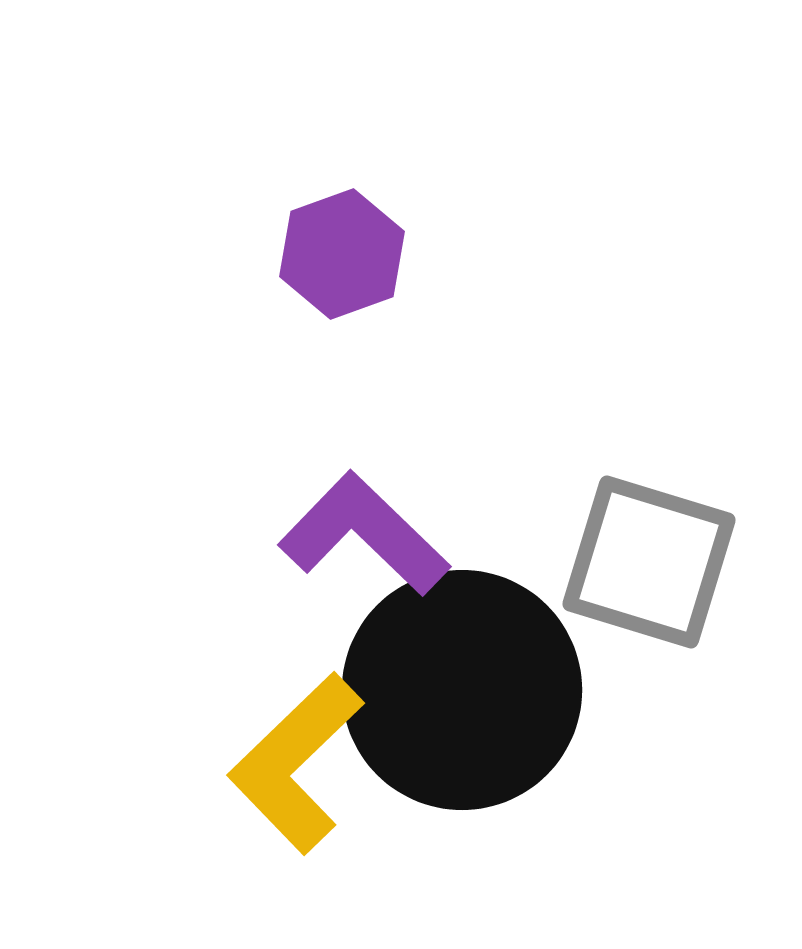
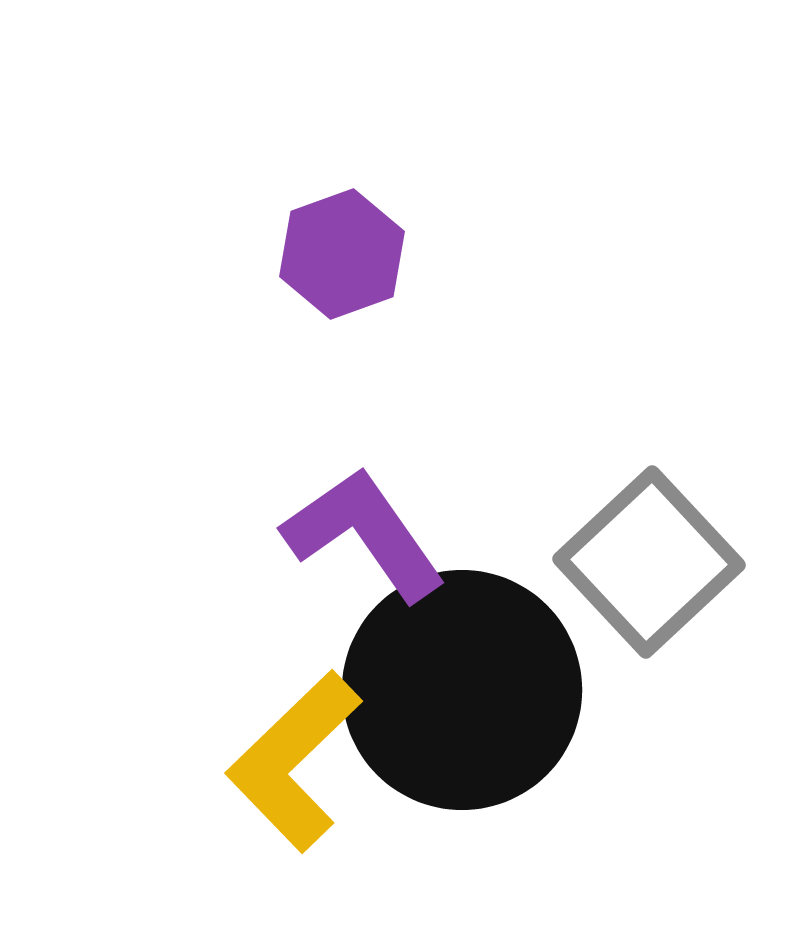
purple L-shape: rotated 11 degrees clockwise
gray square: rotated 30 degrees clockwise
yellow L-shape: moved 2 px left, 2 px up
